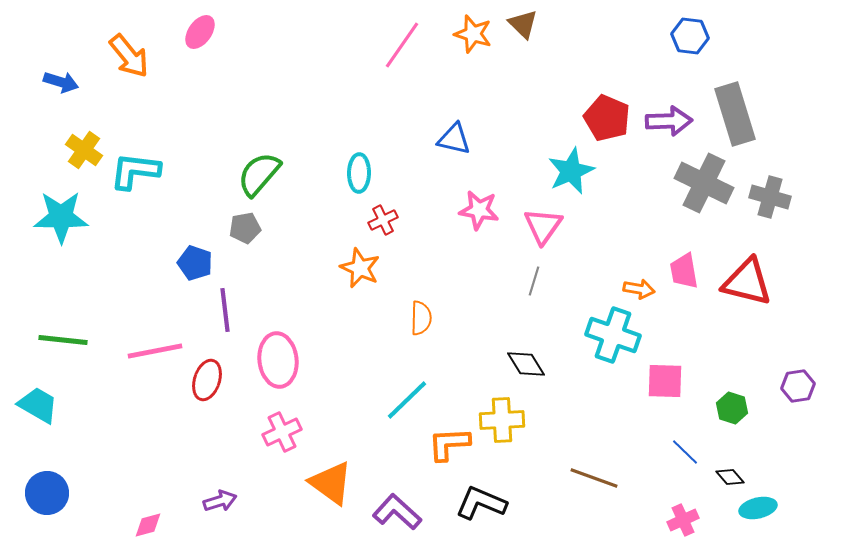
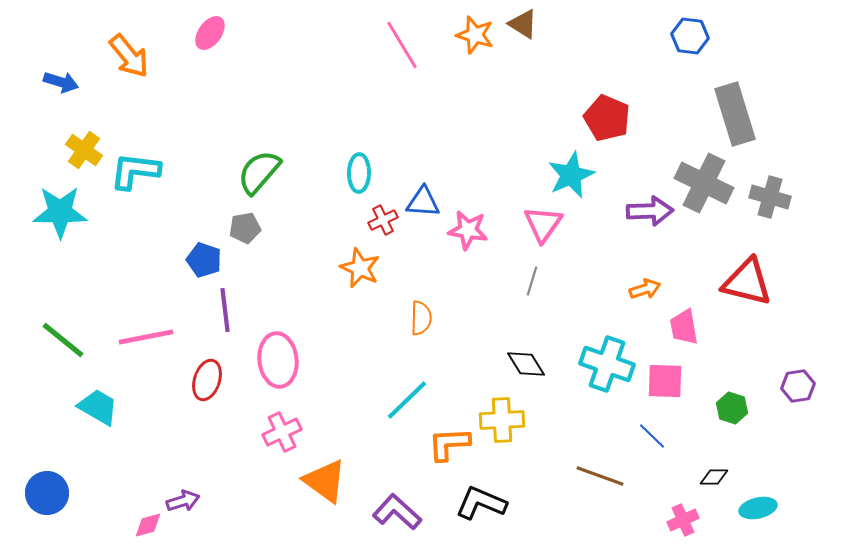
brown triangle at (523, 24): rotated 12 degrees counterclockwise
pink ellipse at (200, 32): moved 10 px right, 1 px down
orange star at (473, 34): moved 2 px right, 1 px down
pink line at (402, 45): rotated 66 degrees counterclockwise
purple arrow at (669, 121): moved 19 px left, 90 px down
blue triangle at (454, 139): moved 31 px left, 63 px down; rotated 9 degrees counterclockwise
cyan star at (571, 171): moved 4 px down
green semicircle at (259, 174): moved 2 px up
pink star at (479, 210): moved 11 px left, 20 px down
cyan star at (61, 217): moved 1 px left, 5 px up
pink triangle at (543, 226): moved 2 px up
blue pentagon at (195, 263): moved 9 px right, 3 px up
pink trapezoid at (684, 271): moved 56 px down
gray line at (534, 281): moved 2 px left
orange arrow at (639, 289): moved 6 px right; rotated 28 degrees counterclockwise
cyan cross at (613, 335): moved 6 px left, 29 px down
green line at (63, 340): rotated 33 degrees clockwise
pink line at (155, 351): moved 9 px left, 14 px up
cyan trapezoid at (38, 405): moved 60 px right, 2 px down
blue line at (685, 452): moved 33 px left, 16 px up
black diamond at (730, 477): moved 16 px left; rotated 48 degrees counterclockwise
brown line at (594, 478): moved 6 px right, 2 px up
orange triangle at (331, 483): moved 6 px left, 2 px up
purple arrow at (220, 501): moved 37 px left
